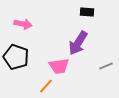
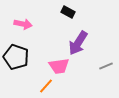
black rectangle: moved 19 px left; rotated 24 degrees clockwise
